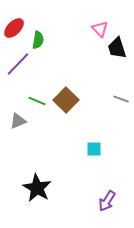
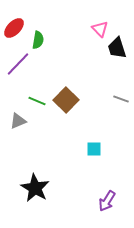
black star: moved 2 px left
